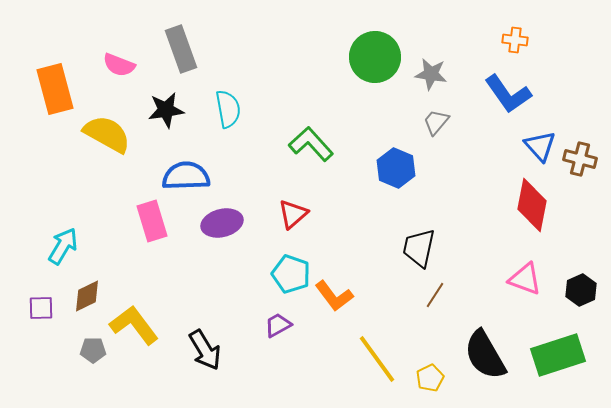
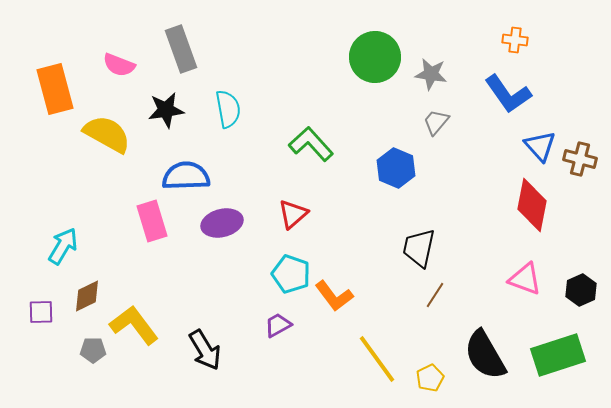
purple square: moved 4 px down
